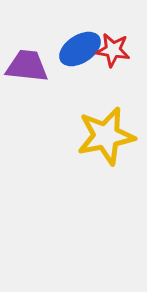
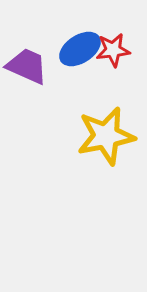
red star: rotated 16 degrees counterclockwise
purple trapezoid: rotated 18 degrees clockwise
